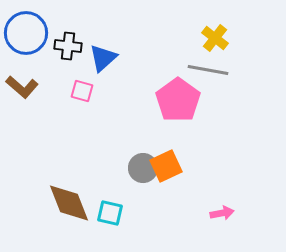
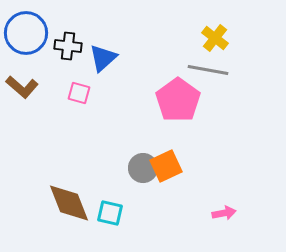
pink square: moved 3 px left, 2 px down
pink arrow: moved 2 px right
